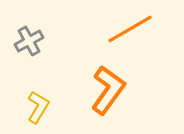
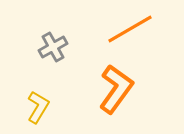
gray cross: moved 24 px right, 6 px down
orange L-shape: moved 8 px right, 1 px up
